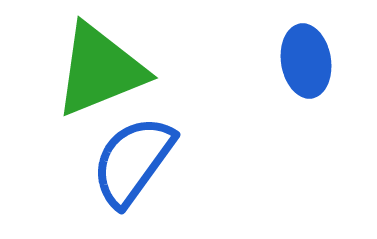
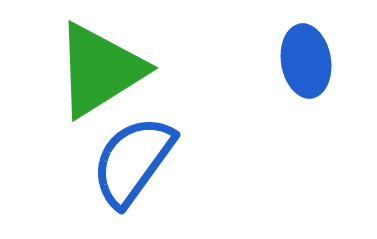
green triangle: rotated 10 degrees counterclockwise
